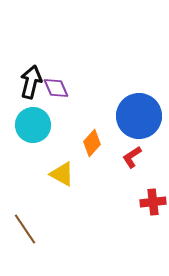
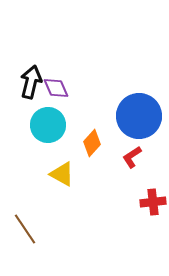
cyan circle: moved 15 px right
